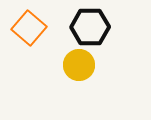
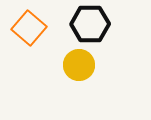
black hexagon: moved 3 px up
